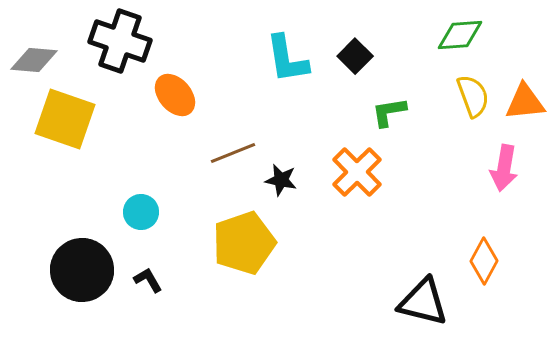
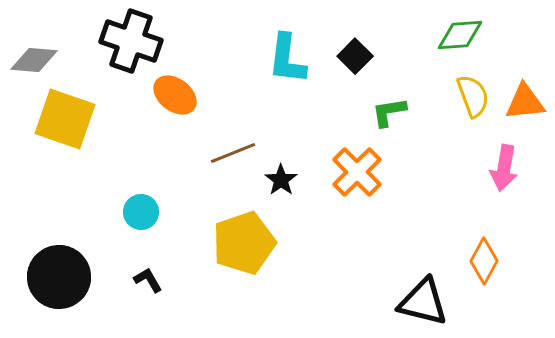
black cross: moved 11 px right
cyan L-shape: rotated 16 degrees clockwise
orange ellipse: rotated 12 degrees counterclockwise
black star: rotated 24 degrees clockwise
black circle: moved 23 px left, 7 px down
